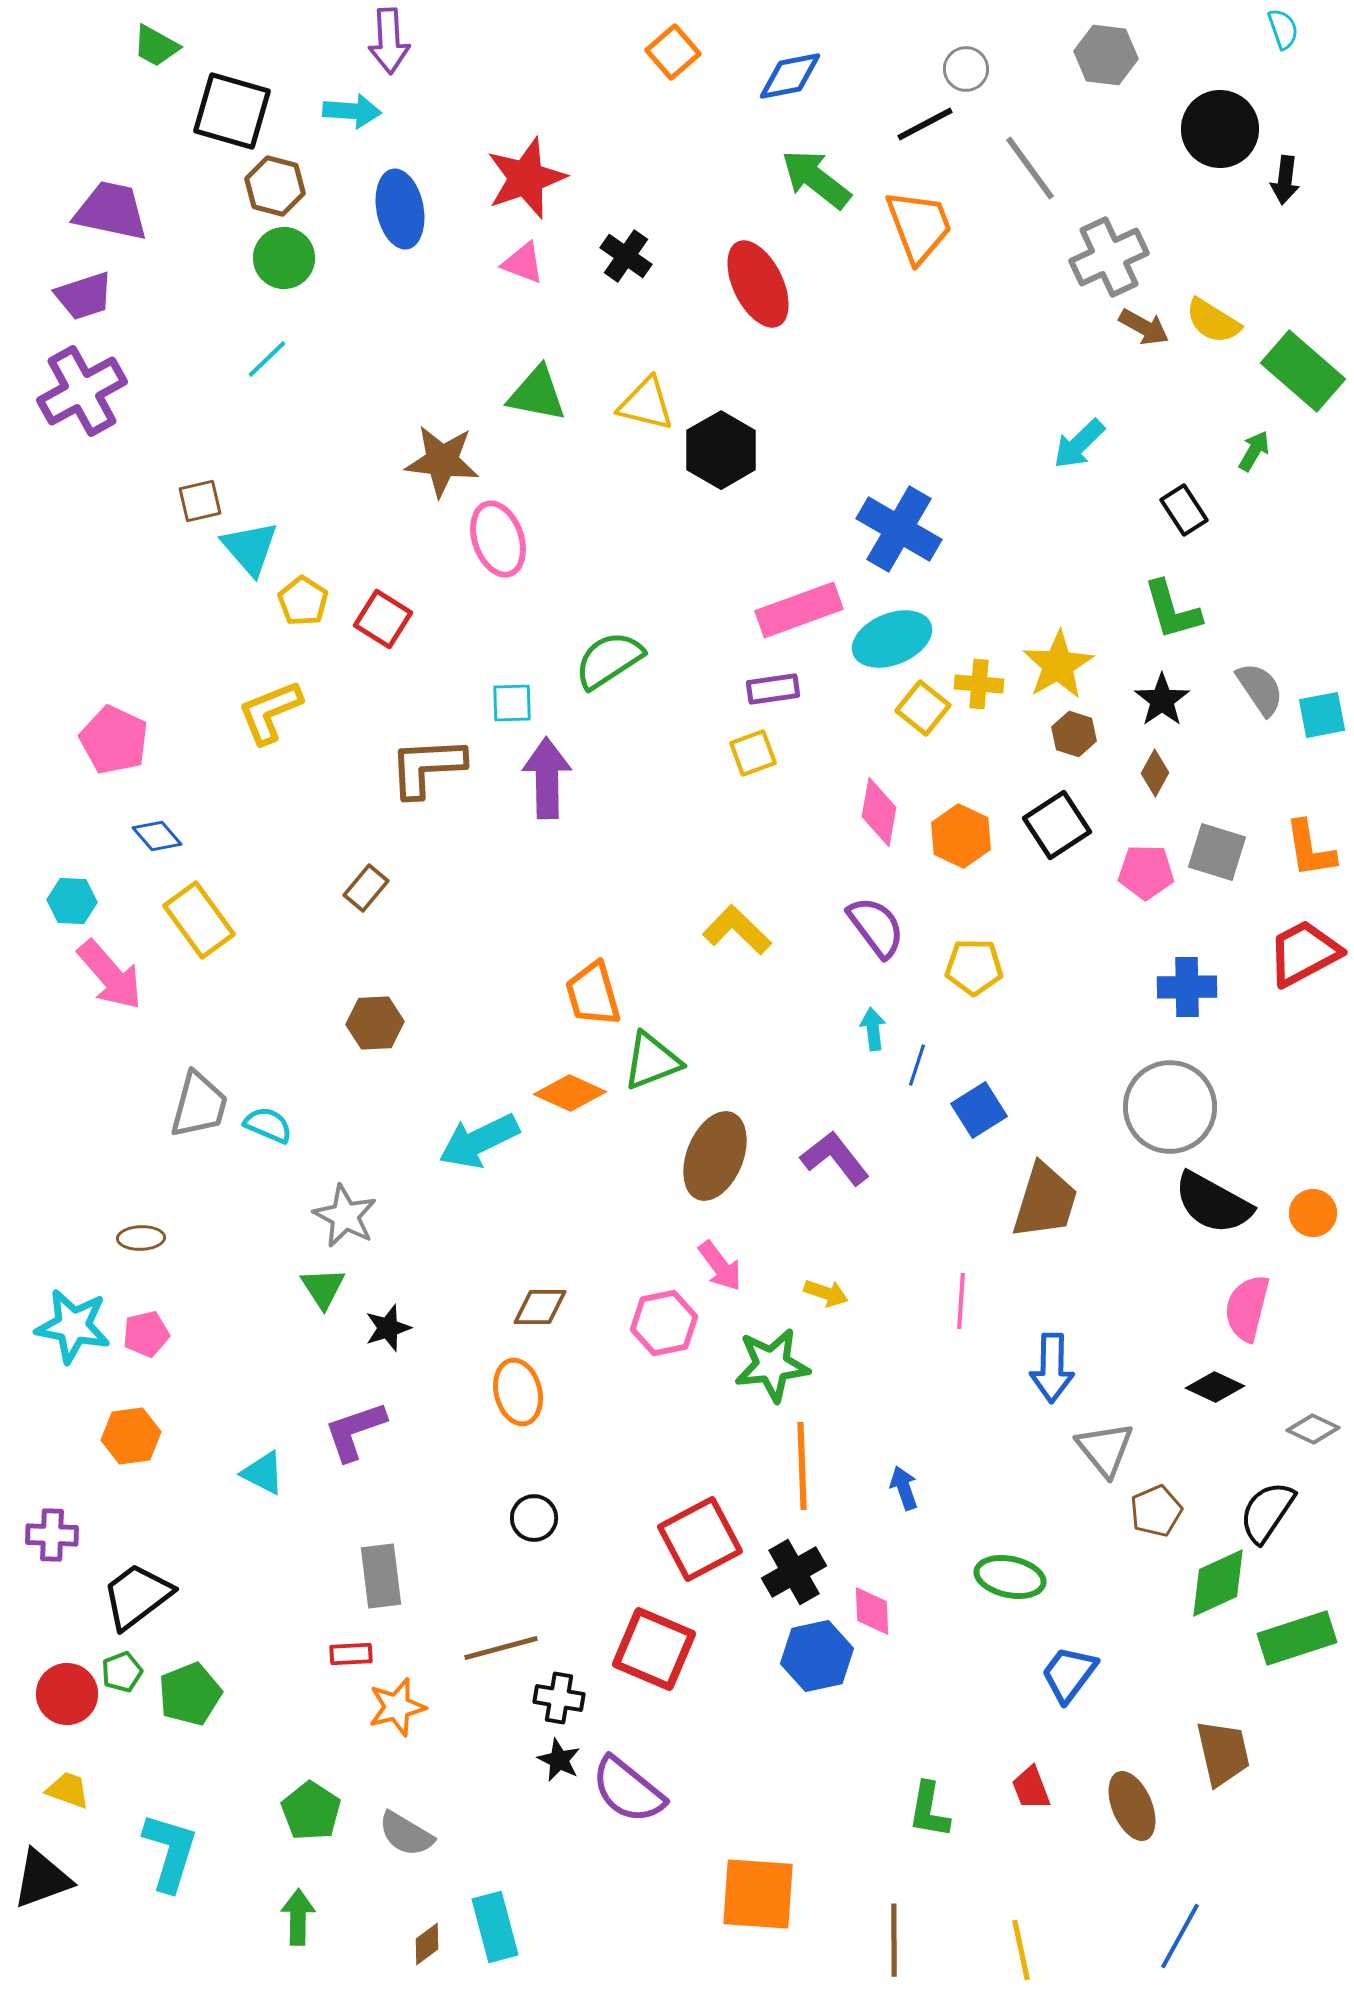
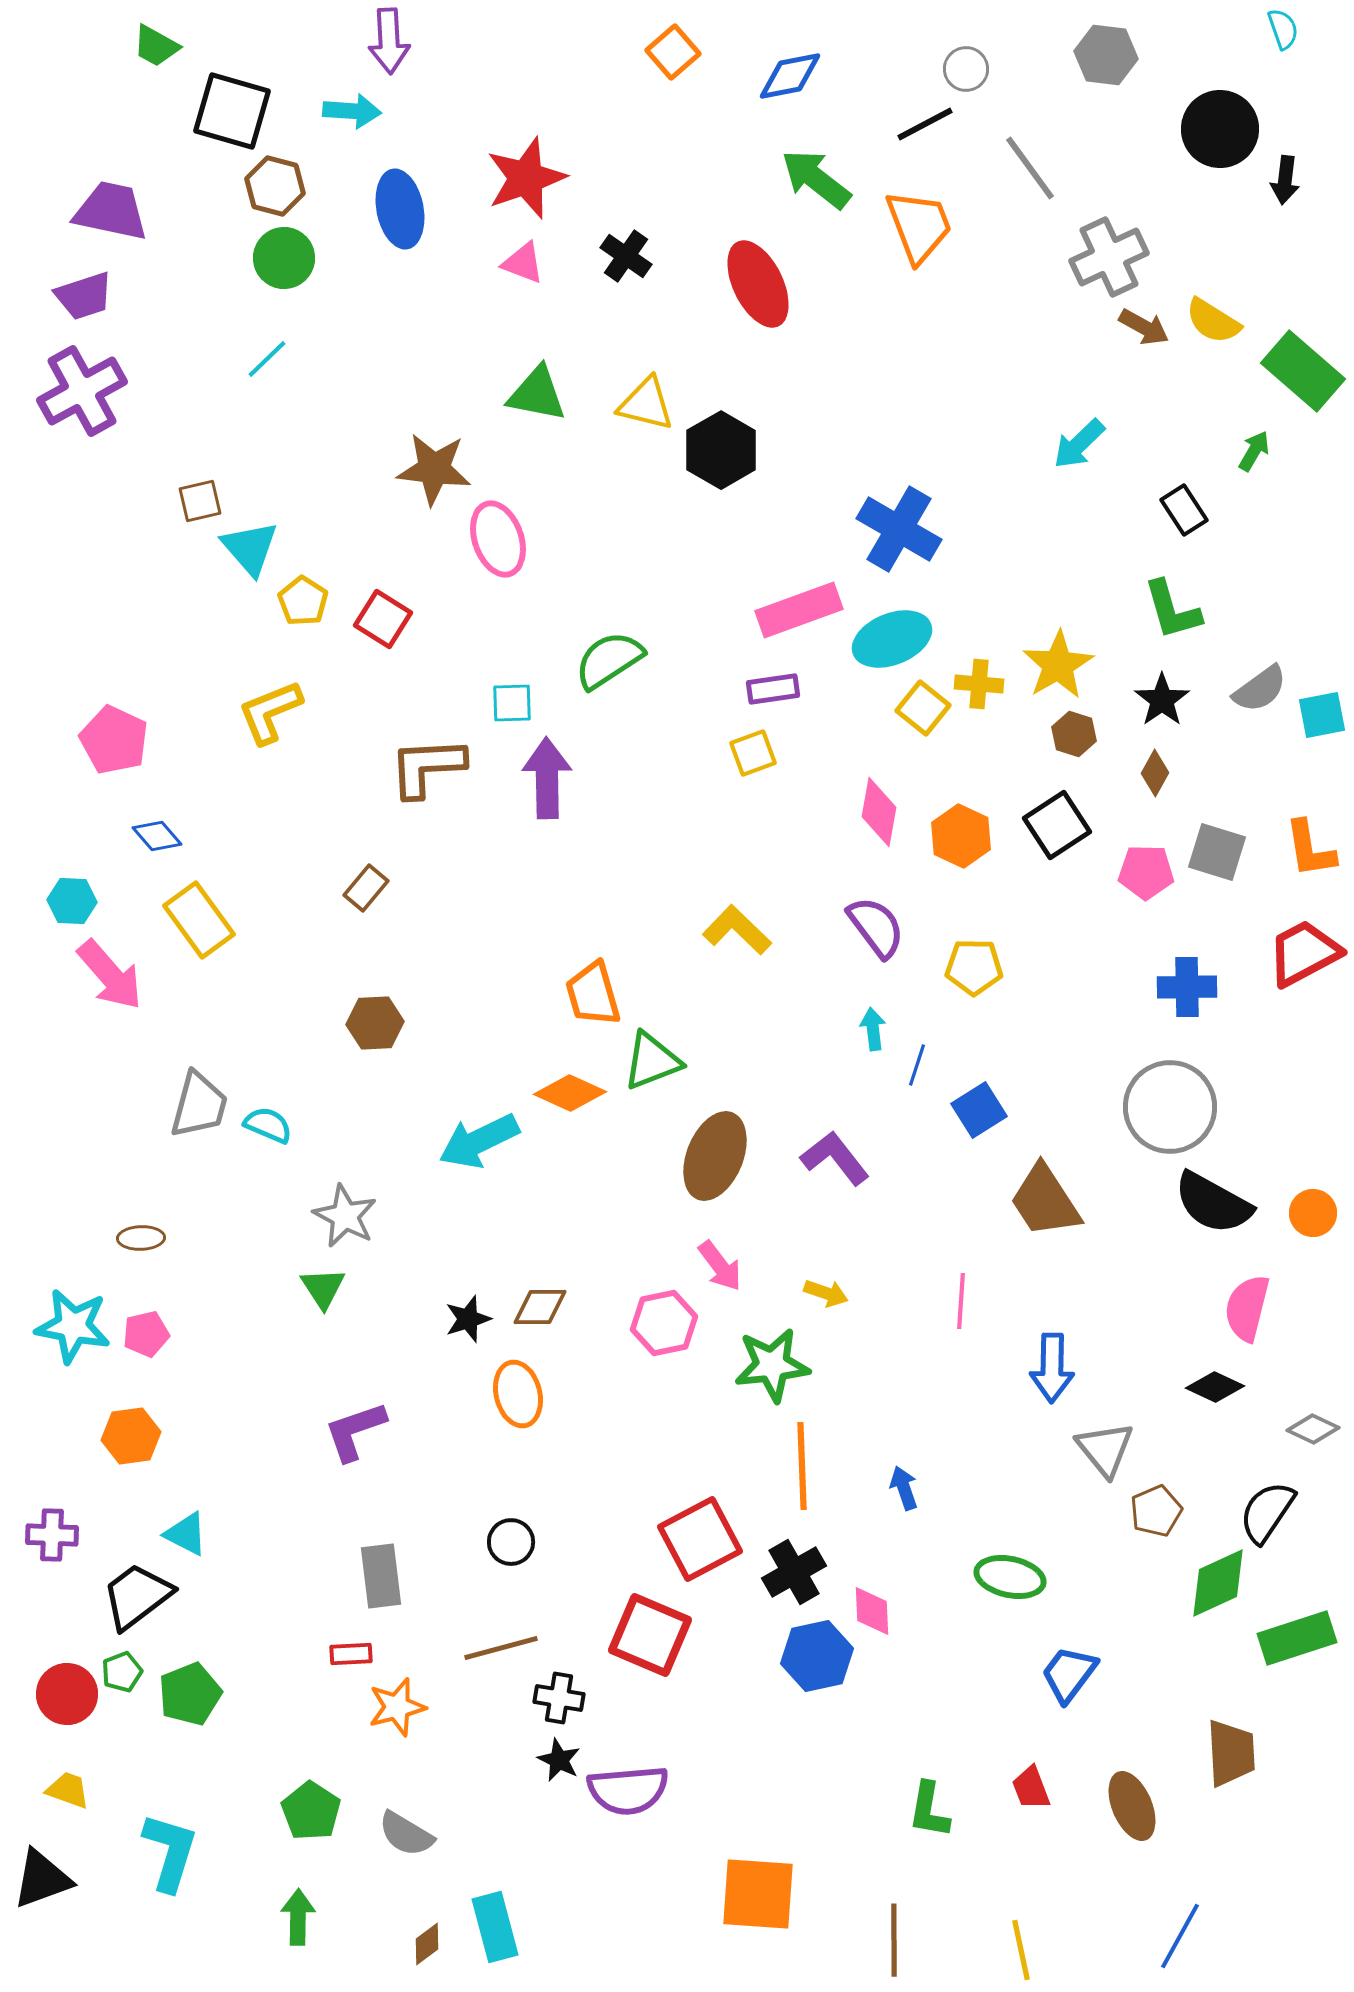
brown star at (442, 461): moved 8 px left, 8 px down
gray semicircle at (1260, 689): rotated 88 degrees clockwise
brown trapezoid at (1045, 1201): rotated 130 degrees clockwise
black star at (388, 1328): moved 80 px right, 9 px up
orange ellipse at (518, 1392): moved 2 px down
cyan triangle at (263, 1473): moved 77 px left, 61 px down
black circle at (534, 1518): moved 23 px left, 24 px down
red square at (654, 1649): moved 4 px left, 14 px up
brown trapezoid at (1223, 1753): moved 8 px right; rotated 10 degrees clockwise
purple semicircle at (628, 1790): rotated 44 degrees counterclockwise
